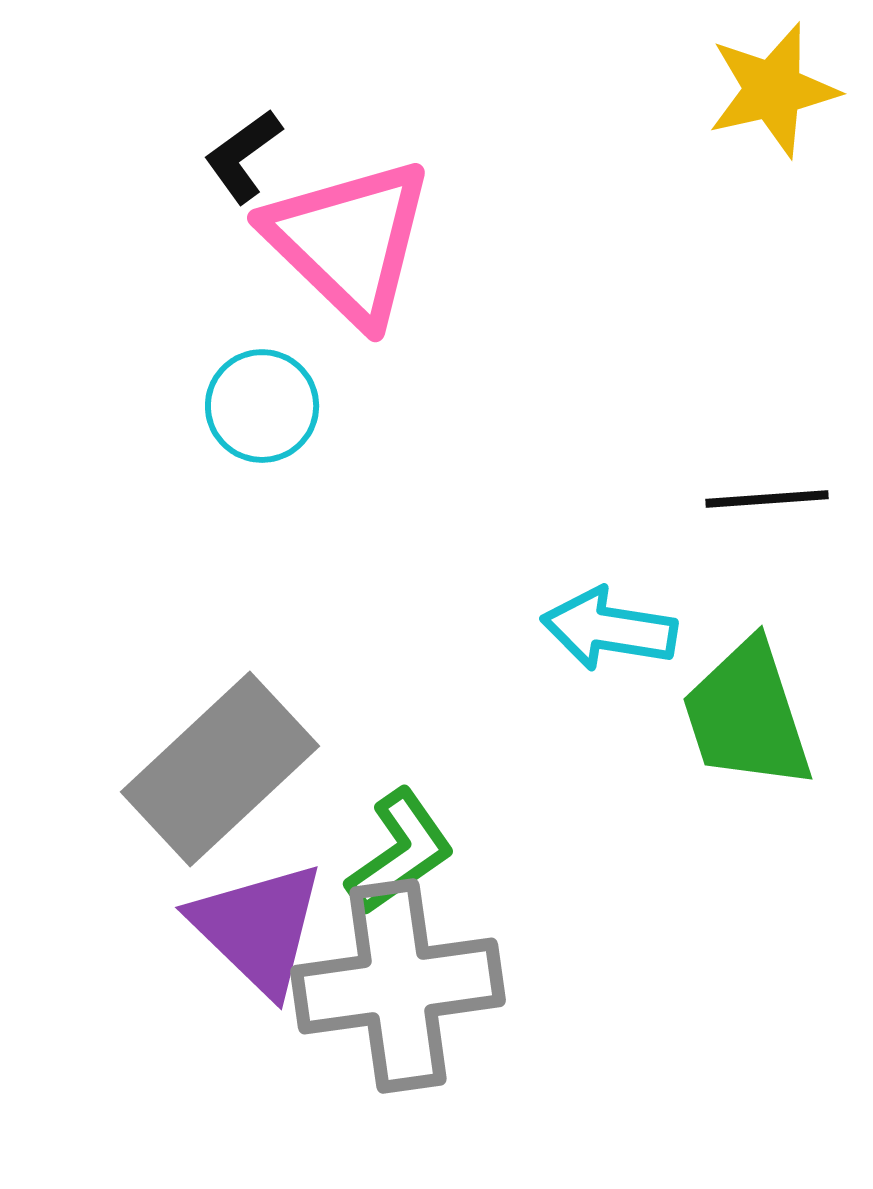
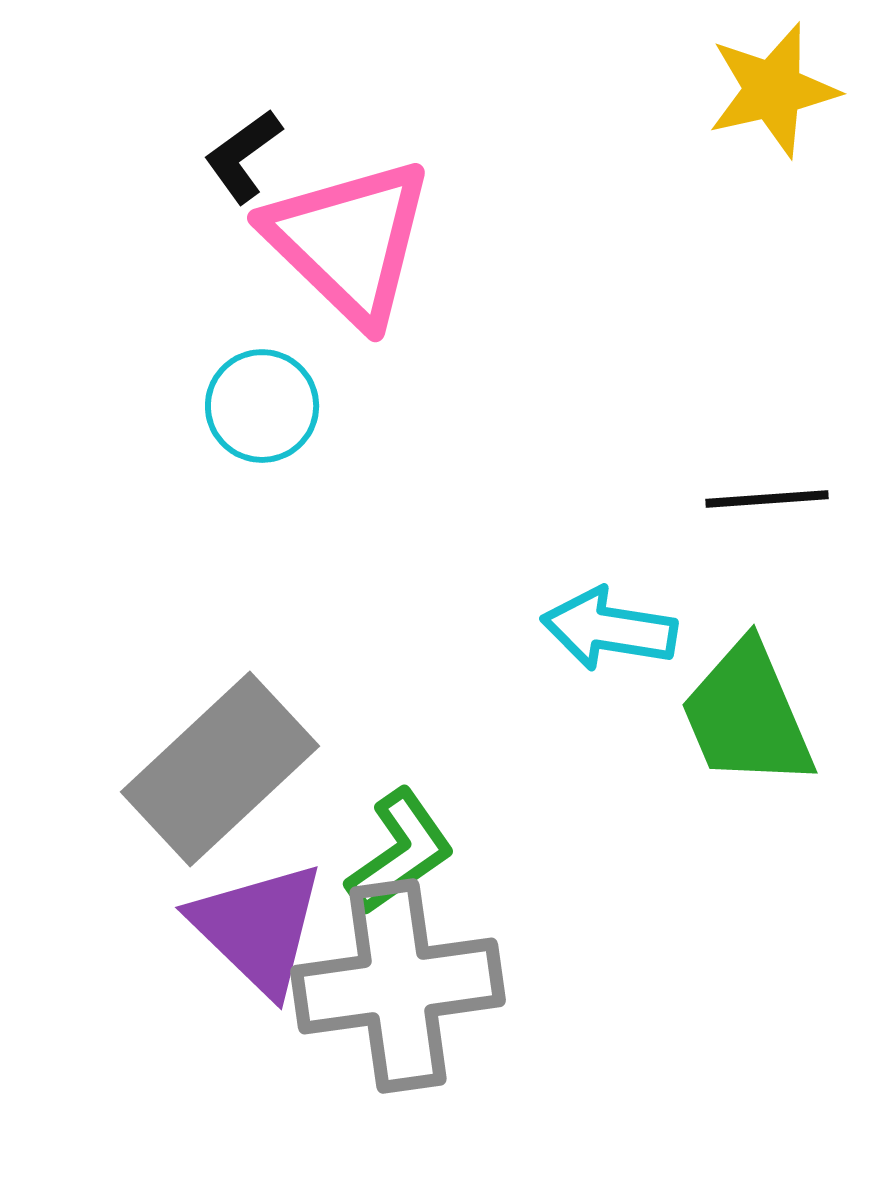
green trapezoid: rotated 5 degrees counterclockwise
